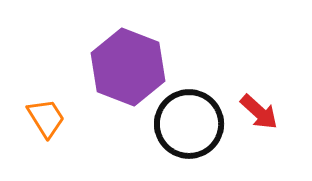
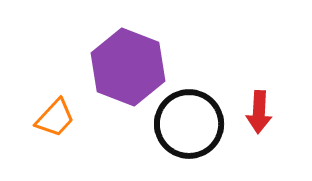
red arrow: rotated 51 degrees clockwise
orange trapezoid: moved 9 px right; rotated 75 degrees clockwise
